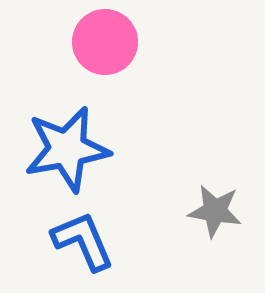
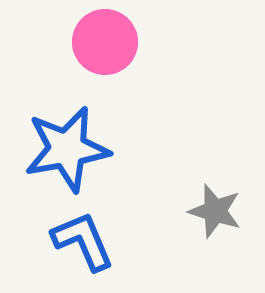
gray star: rotated 8 degrees clockwise
